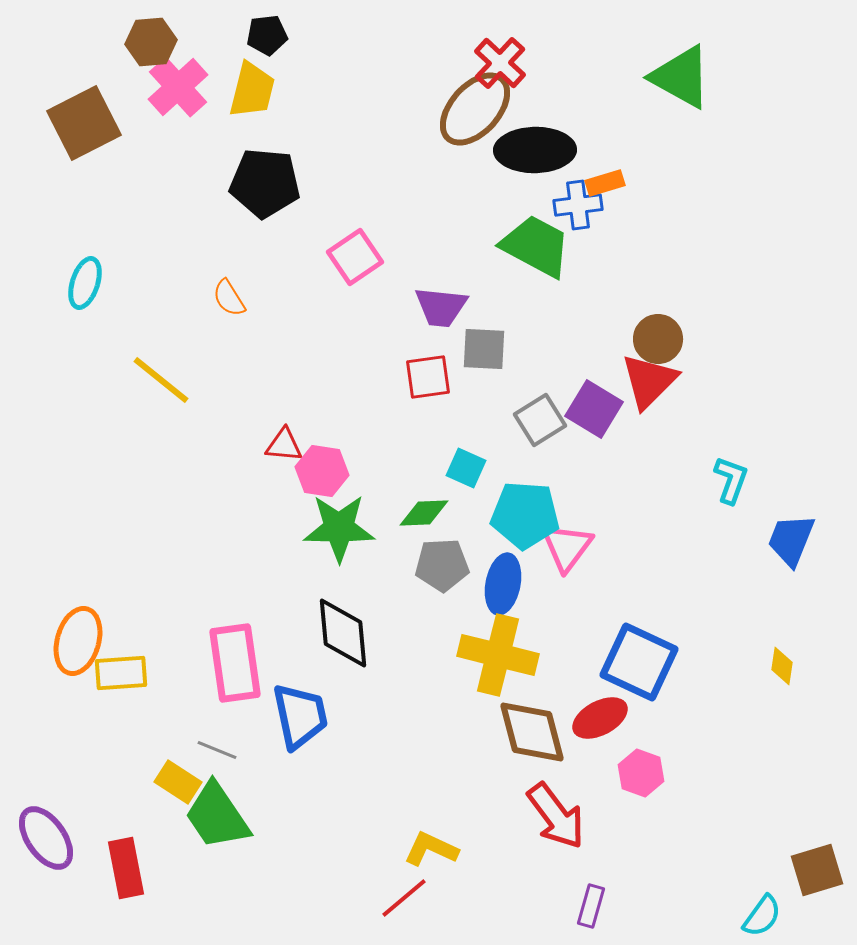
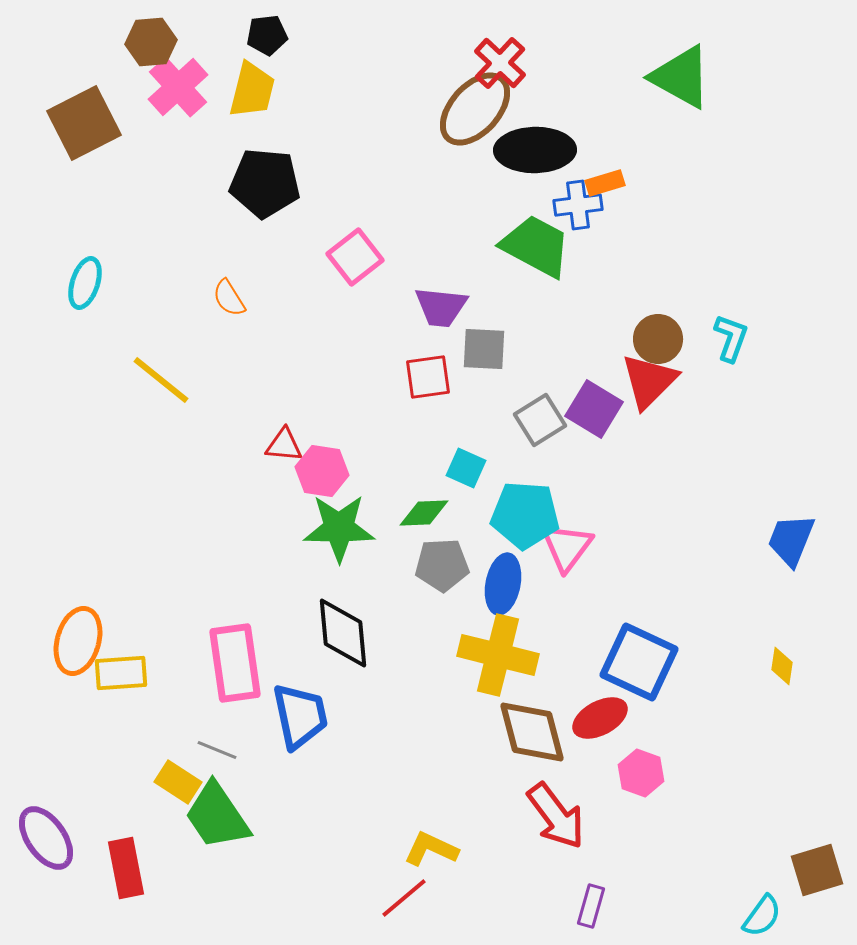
pink square at (355, 257): rotated 4 degrees counterclockwise
cyan L-shape at (731, 480): moved 142 px up
